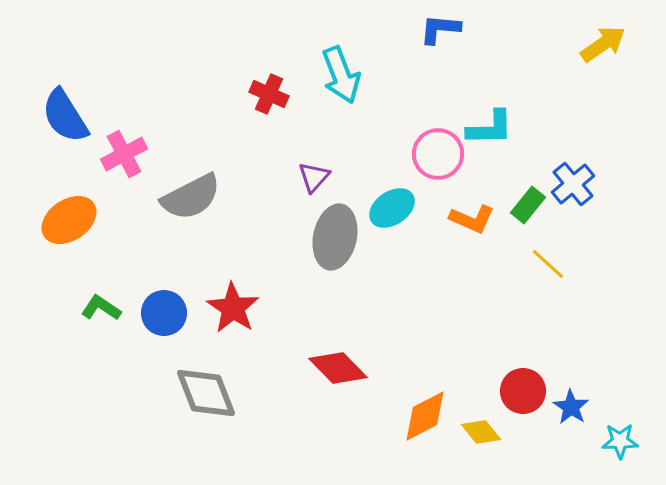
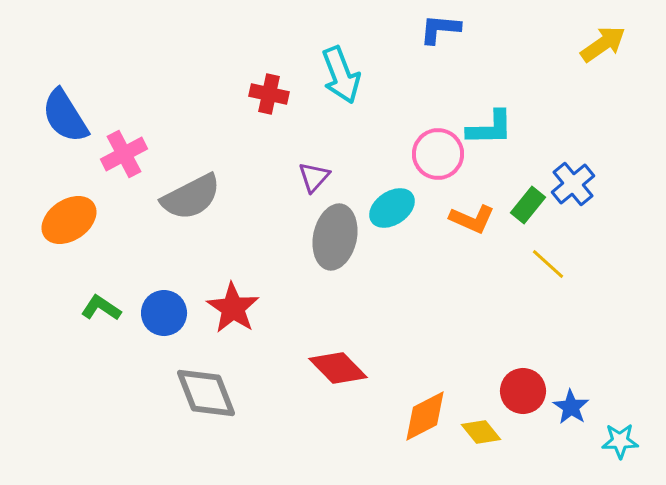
red cross: rotated 12 degrees counterclockwise
